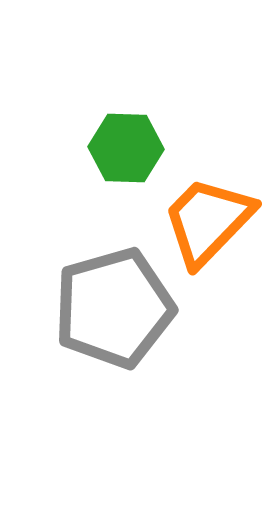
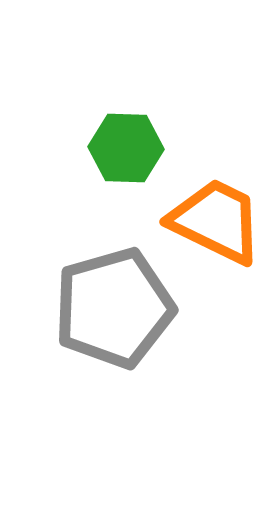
orange trapezoid: moved 8 px right; rotated 72 degrees clockwise
